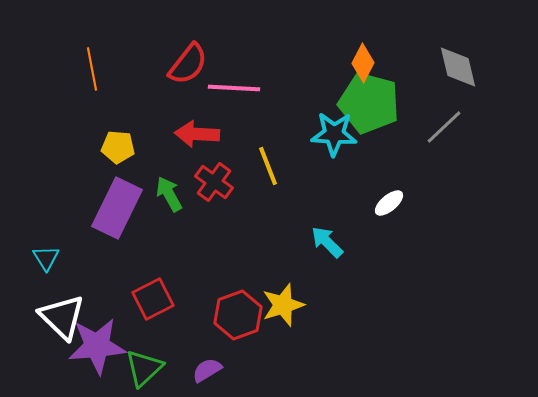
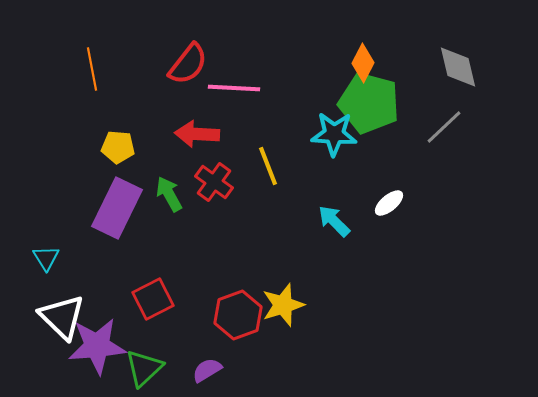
cyan arrow: moved 7 px right, 21 px up
